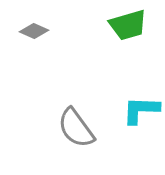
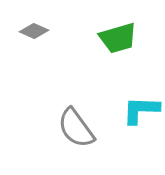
green trapezoid: moved 10 px left, 13 px down
